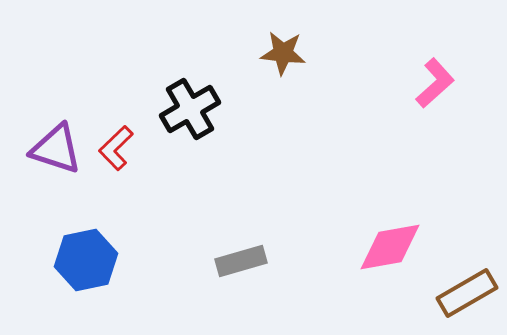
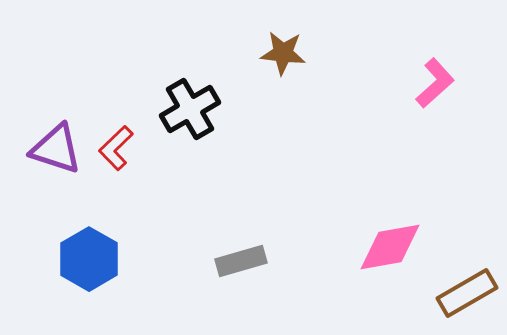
blue hexagon: moved 3 px right, 1 px up; rotated 18 degrees counterclockwise
